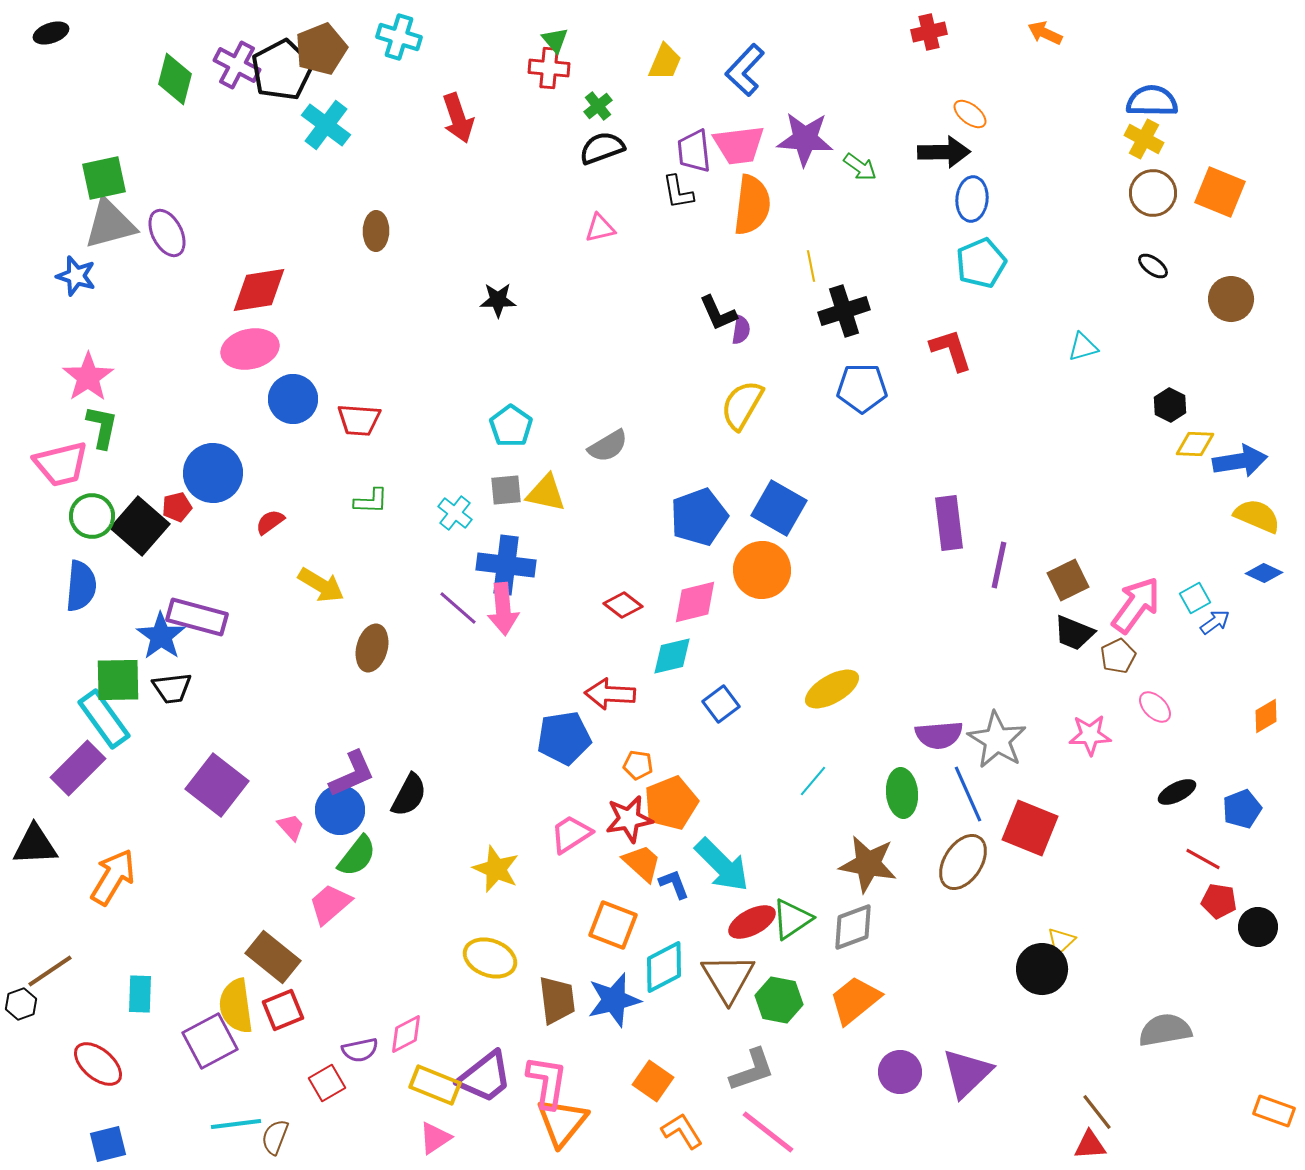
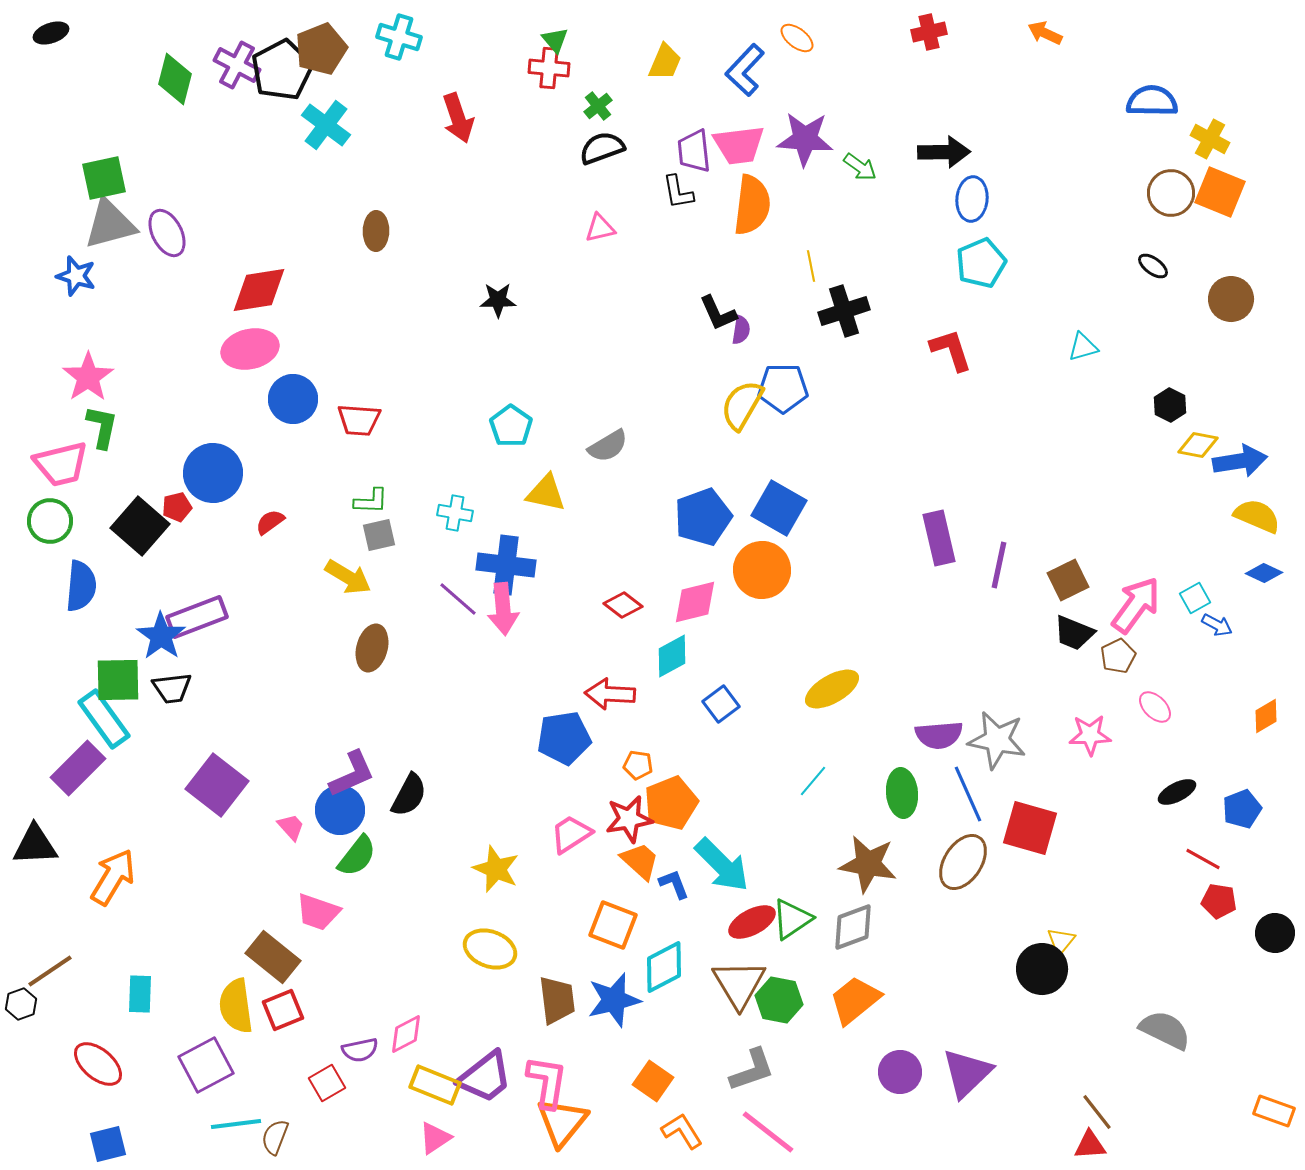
orange ellipse at (970, 114): moved 173 px left, 76 px up
yellow cross at (1144, 139): moved 66 px right
brown circle at (1153, 193): moved 18 px right
blue pentagon at (862, 388): moved 79 px left
yellow diamond at (1195, 444): moved 3 px right, 1 px down; rotated 9 degrees clockwise
gray square at (506, 490): moved 127 px left, 45 px down; rotated 8 degrees counterclockwise
cyan cross at (455, 513): rotated 28 degrees counterclockwise
green circle at (92, 516): moved 42 px left, 5 px down
blue pentagon at (699, 517): moved 4 px right
purple rectangle at (949, 523): moved 10 px left, 15 px down; rotated 6 degrees counterclockwise
yellow arrow at (321, 585): moved 27 px right, 8 px up
purple line at (458, 608): moved 9 px up
purple rectangle at (197, 617): rotated 36 degrees counterclockwise
blue arrow at (1215, 622): moved 2 px right, 3 px down; rotated 64 degrees clockwise
cyan diamond at (672, 656): rotated 15 degrees counterclockwise
gray star at (997, 740): rotated 20 degrees counterclockwise
red square at (1030, 828): rotated 6 degrees counterclockwise
orange trapezoid at (642, 863): moved 2 px left, 2 px up
pink trapezoid at (330, 904): moved 12 px left, 8 px down; rotated 120 degrees counterclockwise
black circle at (1258, 927): moved 17 px right, 6 px down
yellow triangle at (1061, 941): rotated 8 degrees counterclockwise
yellow ellipse at (490, 958): moved 9 px up
brown triangle at (728, 978): moved 11 px right, 6 px down
gray semicircle at (1165, 1030): rotated 36 degrees clockwise
purple square at (210, 1041): moved 4 px left, 24 px down
